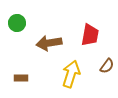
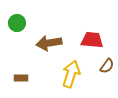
red trapezoid: moved 2 px right, 5 px down; rotated 95 degrees counterclockwise
